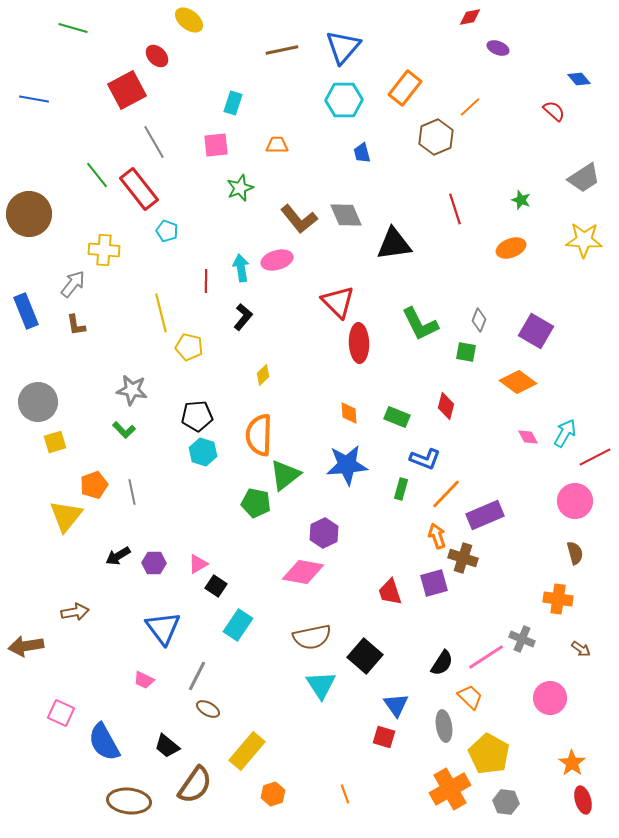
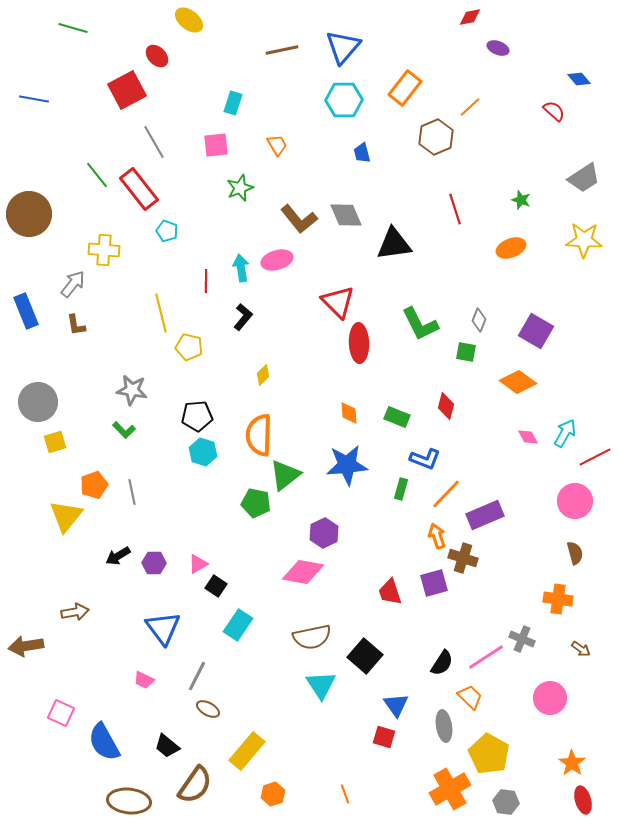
orange trapezoid at (277, 145): rotated 60 degrees clockwise
